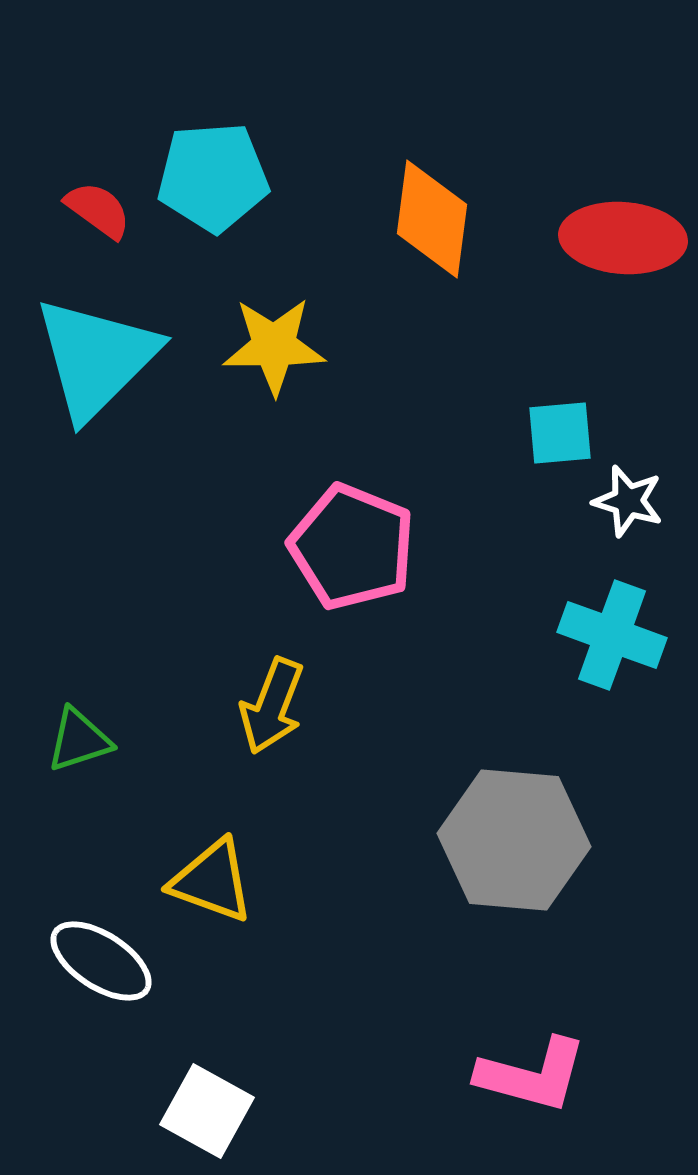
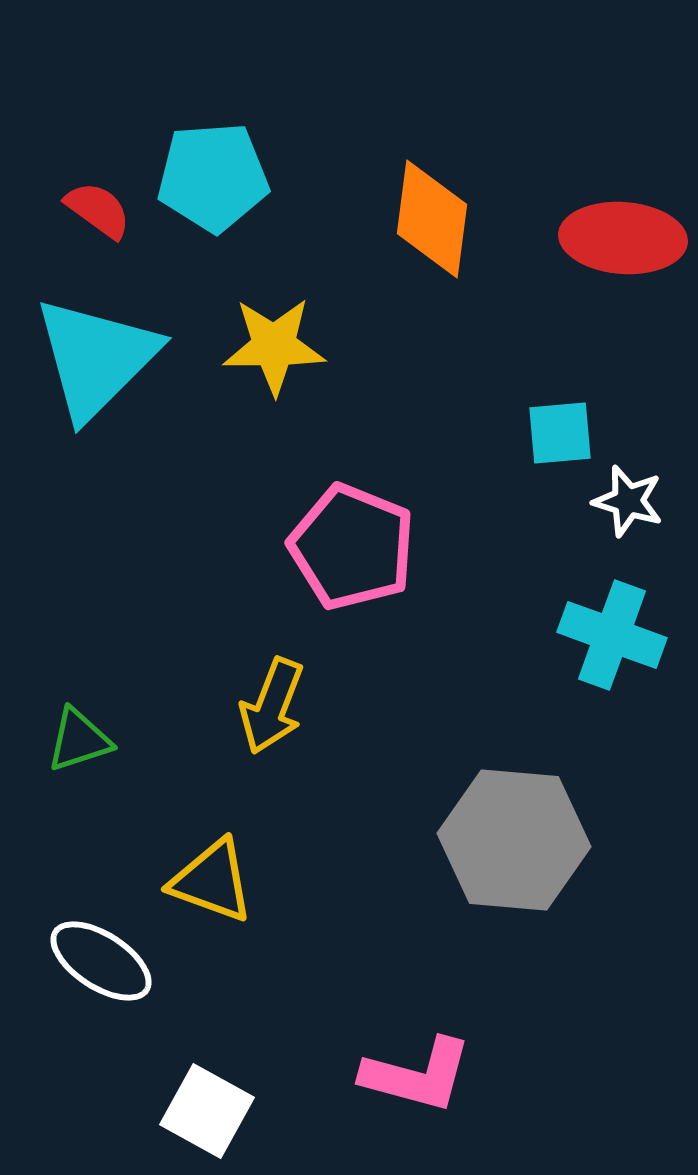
pink L-shape: moved 115 px left
